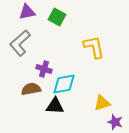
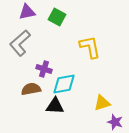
yellow L-shape: moved 4 px left
